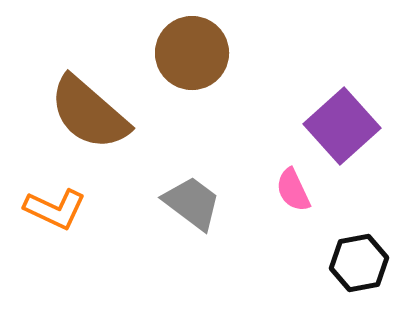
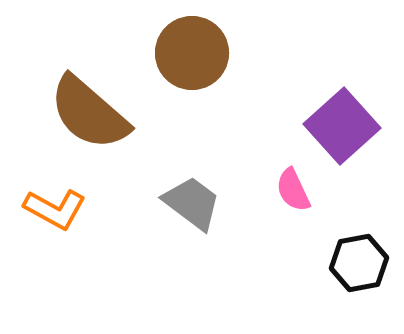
orange L-shape: rotated 4 degrees clockwise
